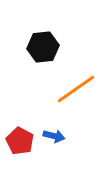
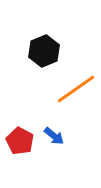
black hexagon: moved 1 px right, 4 px down; rotated 16 degrees counterclockwise
blue arrow: rotated 25 degrees clockwise
